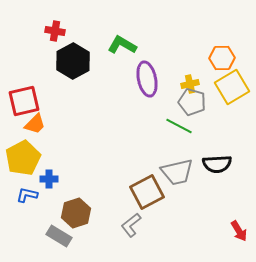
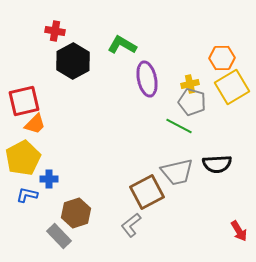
gray rectangle: rotated 15 degrees clockwise
